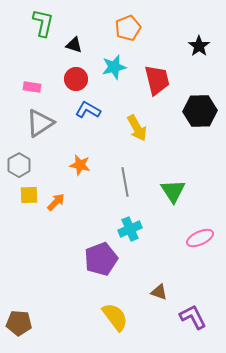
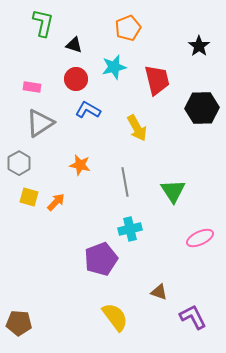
black hexagon: moved 2 px right, 3 px up
gray hexagon: moved 2 px up
yellow square: moved 2 px down; rotated 18 degrees clockwise
cyan cross: rotated 10 degrees clockwise
